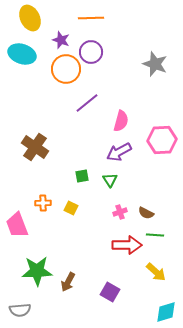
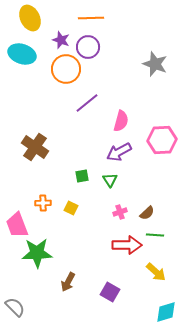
purple circle: moved 3 px left, 5 px up
brown semicircle: moved 1 px right; rotated 70 degrees counterclockwise
green star: moved 18 px up
gray semicircle: moved 5 px left, 3 px up; rotated 130 degrees counterclockwise
